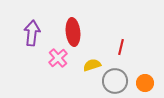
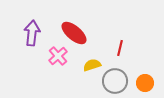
red ellipse: moved 1 px right, 1 px down; rotated 44 degrees counterclockwise
red line: moved 1 px left, 1 px down
pink cross: moved 2 px up
